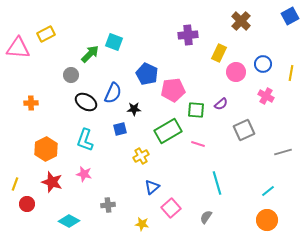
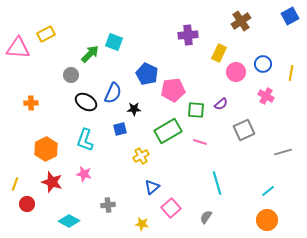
brown cross at (241, 21): rotated 12 degrees clockwise
pink line at (198, 144): moved 2 px right, 2 px up
